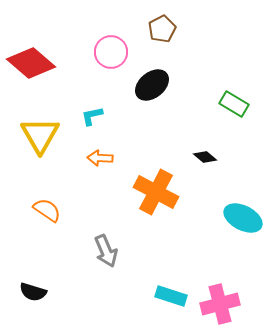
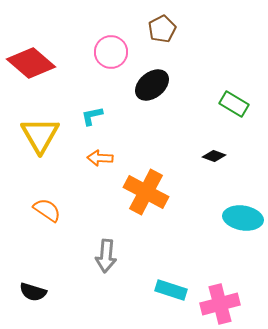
black diamond: moved 9 px right, 1 px up; rotated 20 degrees counterclockwise
orange cross: moved 10 px left
cyan ellipse: rotated 18 degrees counterclockwise
gray arrow: moved 5 px down; rotated 28 degrees clockwise
cyan rectangle: moved 6 px up
